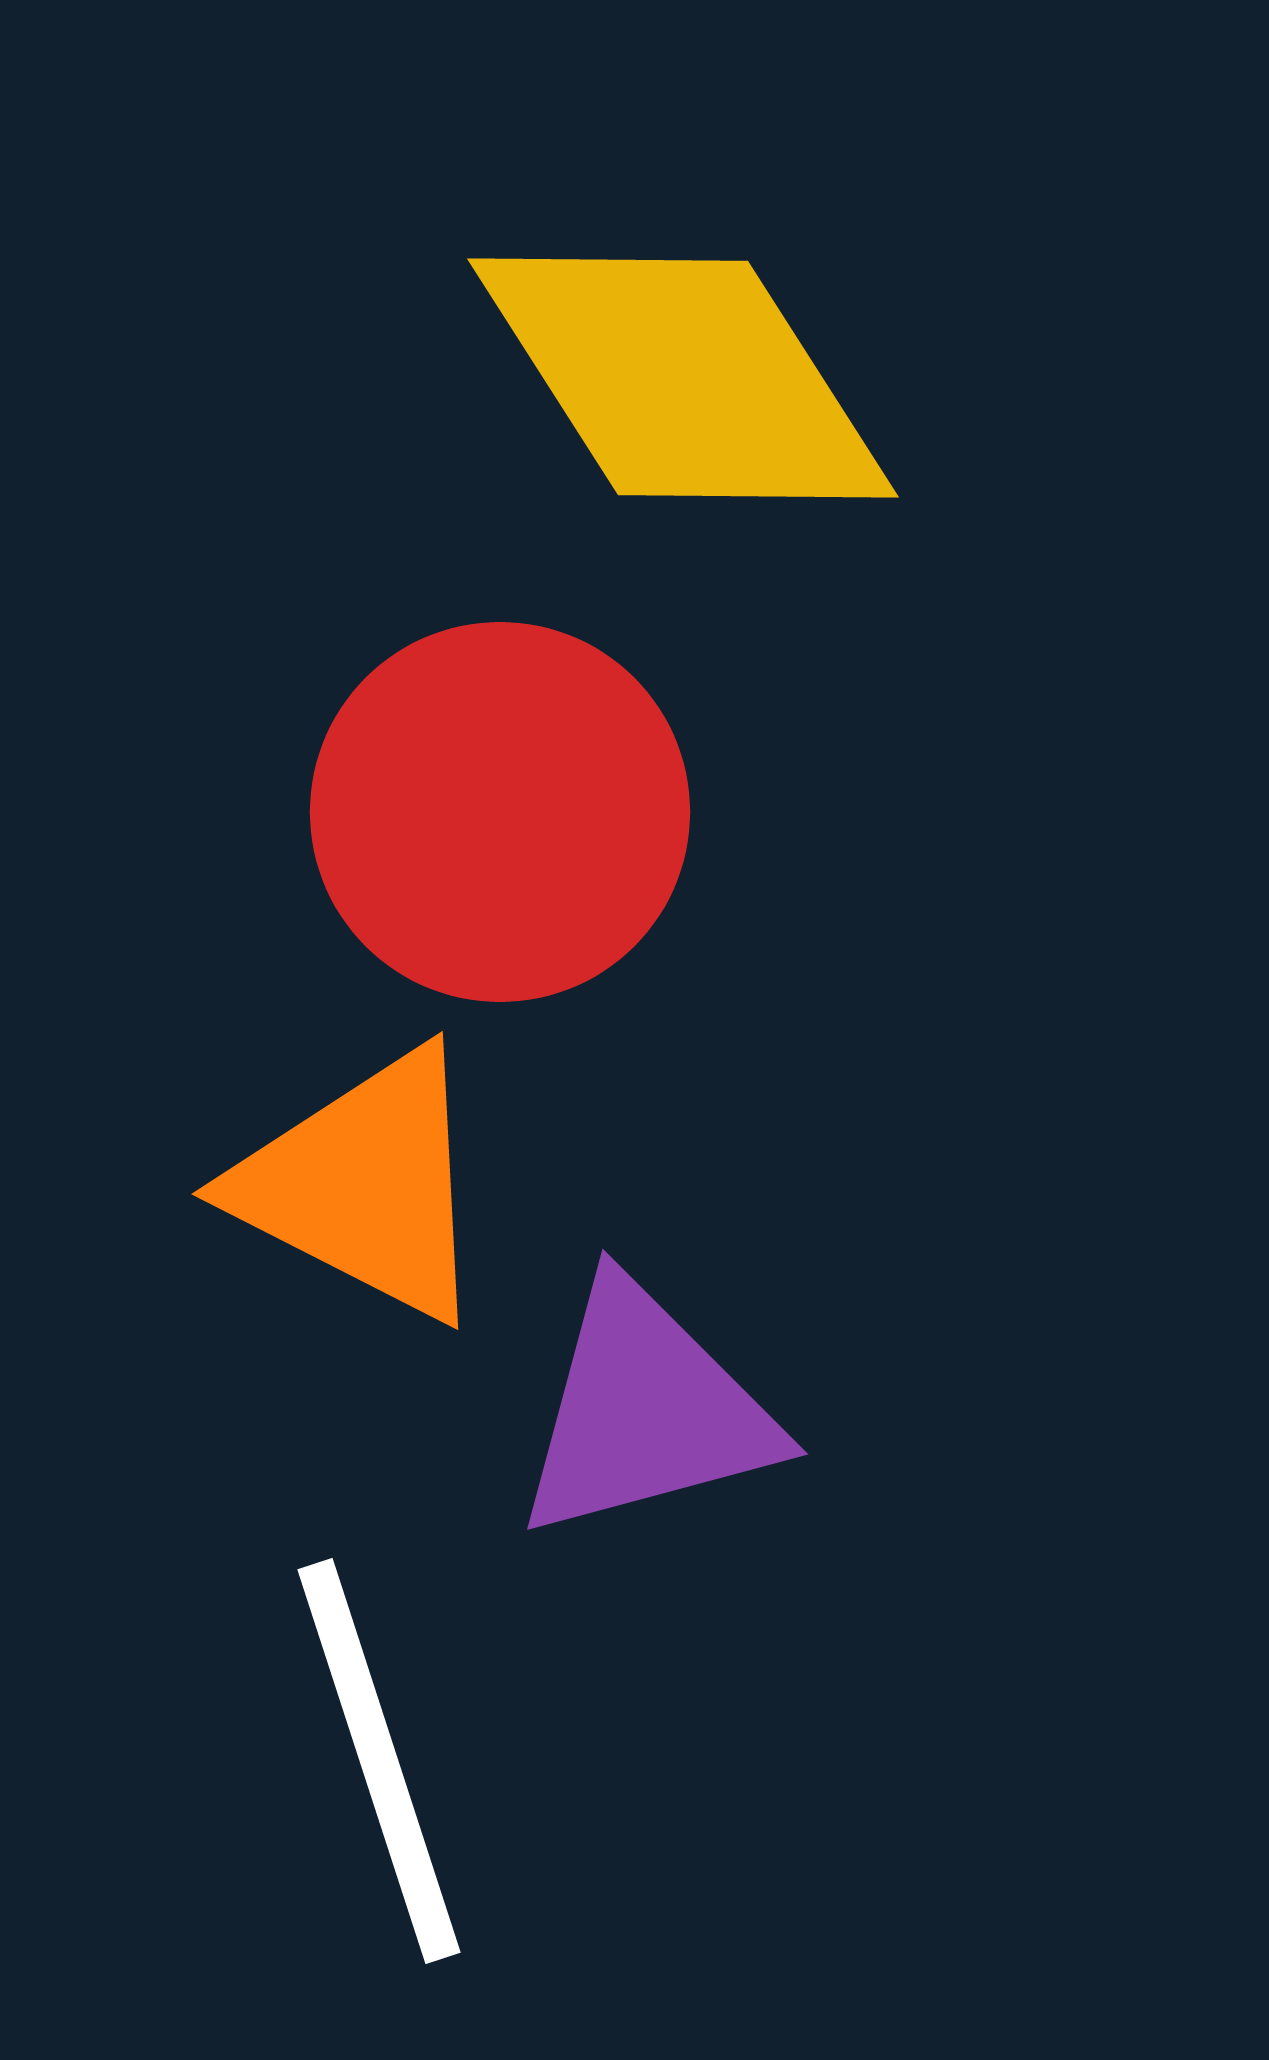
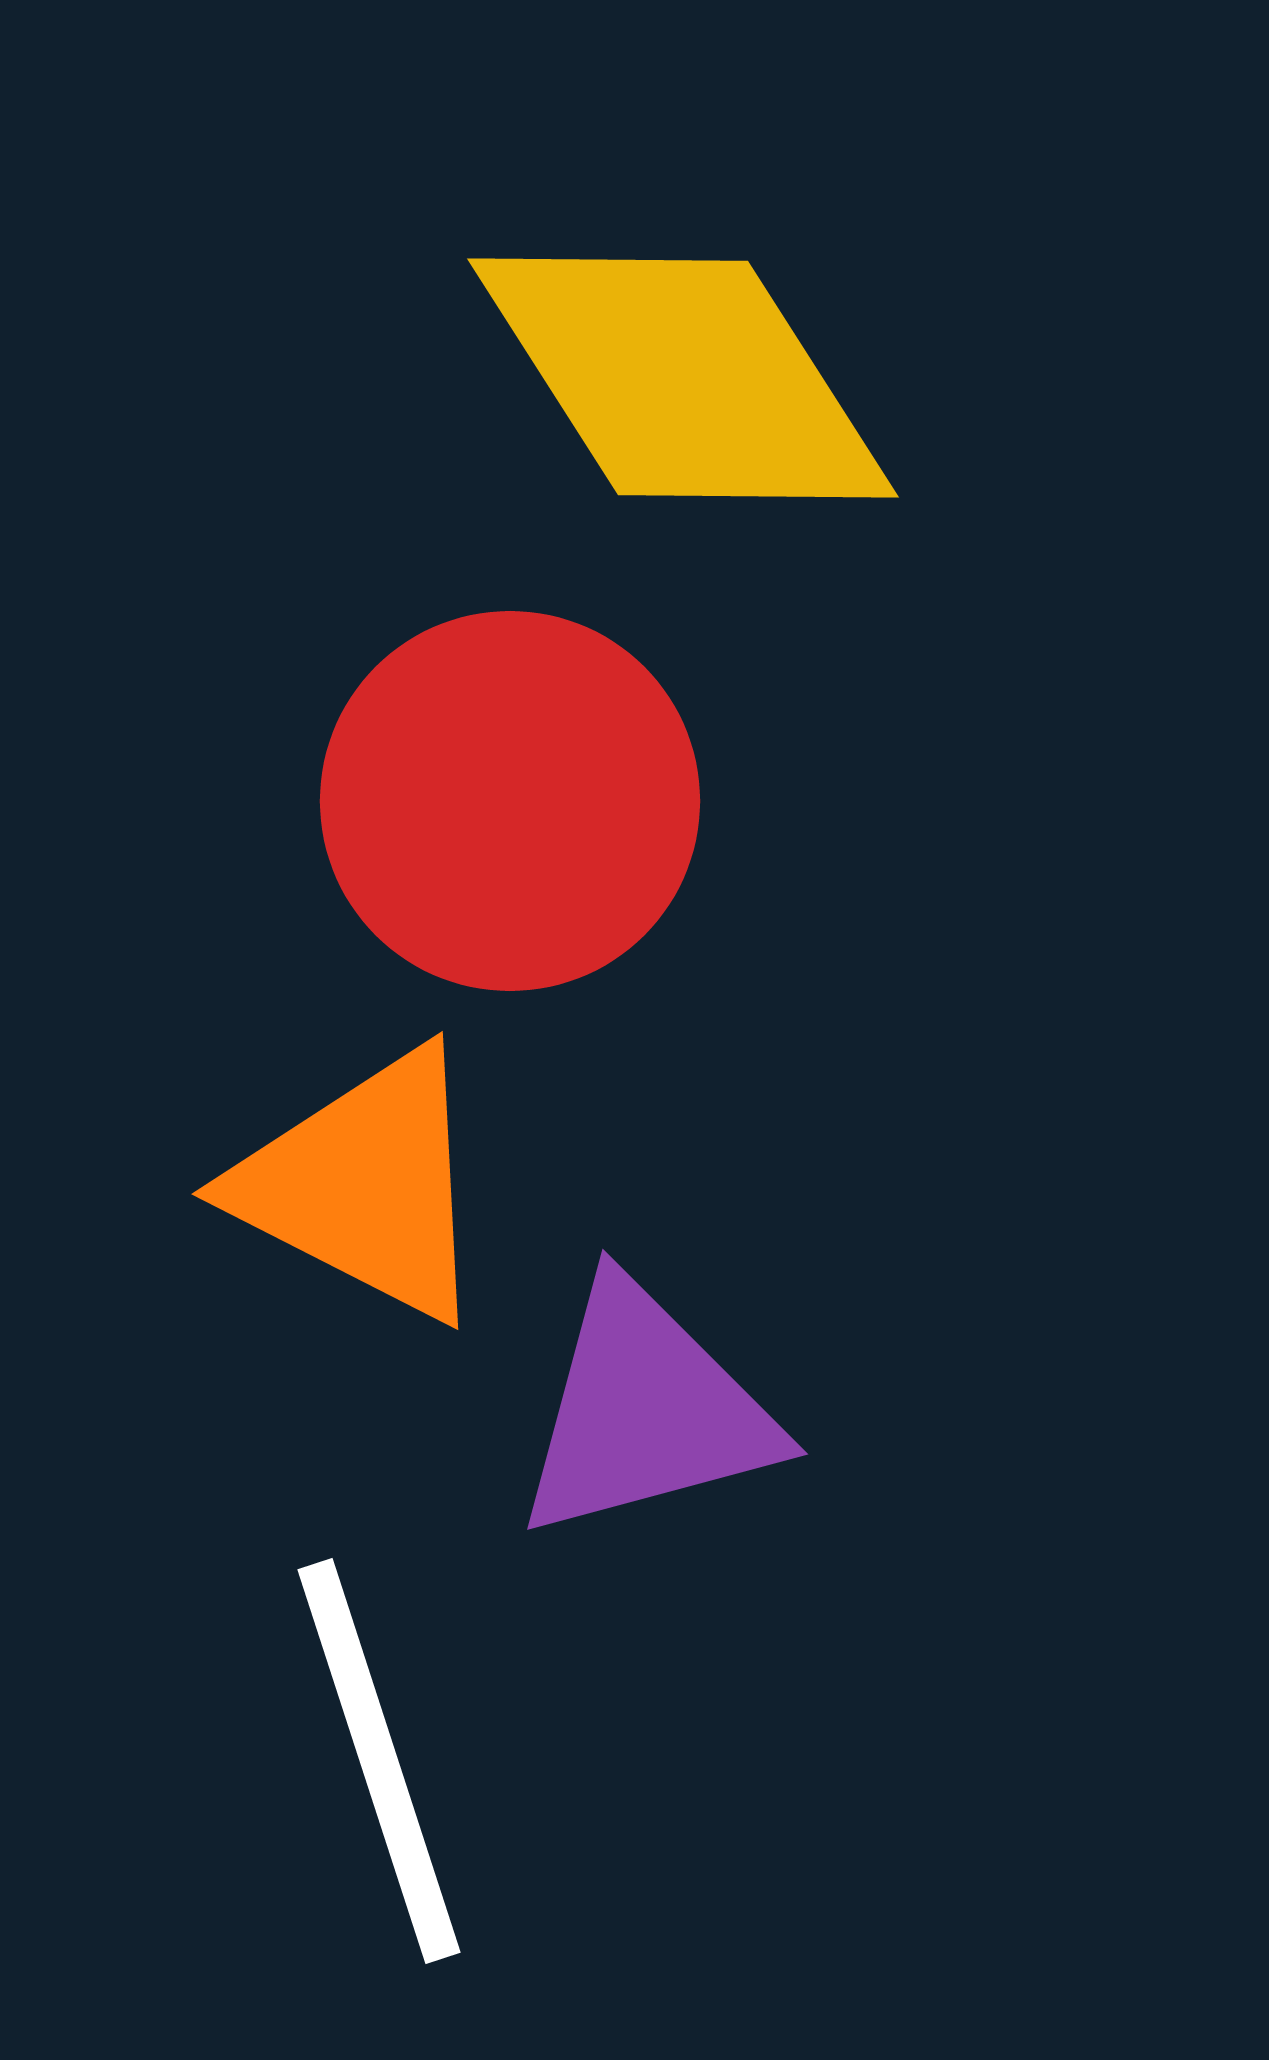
red circle: moved 10 px right, 11 px up
